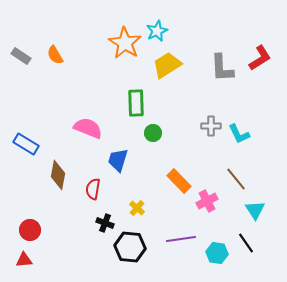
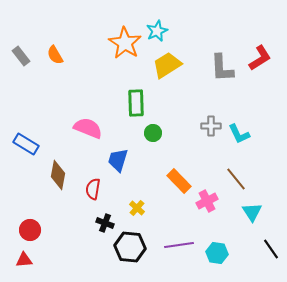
gray rectangle: rotated 18 degrees clockwise
cyan triangle: moved 3 px left, 2 px down
purple line: moved 2 px left, 6 px down
black line: moved 25 px right, 6 px down
